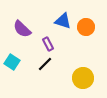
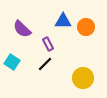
blue triangle: rotated 18 degrees counterclockwise
